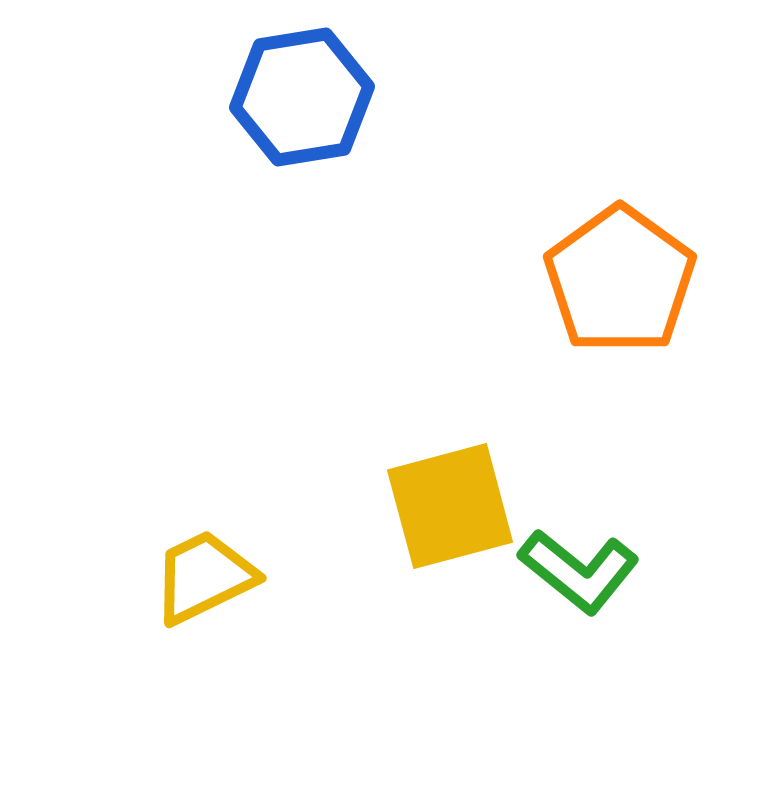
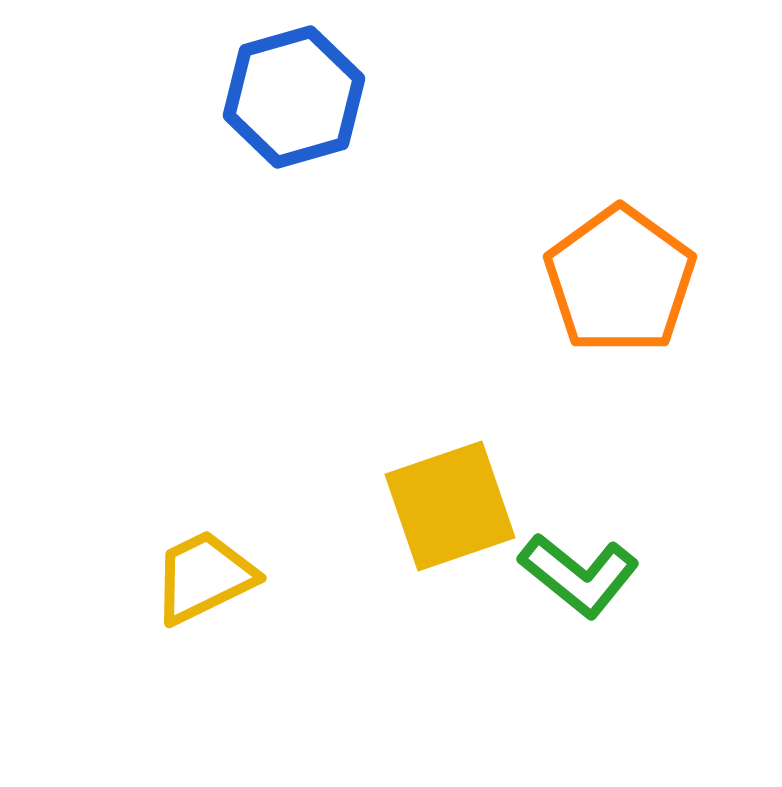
blue hexagon: moved 8 px left; rotated 7 degrees counterclockwise
yellow square: rotated 4 degrees counterclockwise
green L-shape: moved 4 px down
